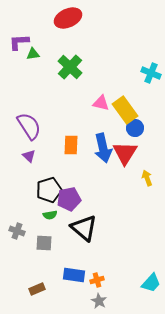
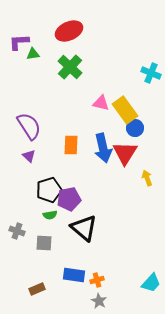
red ellipse: moved 1 px right, 13 px down
